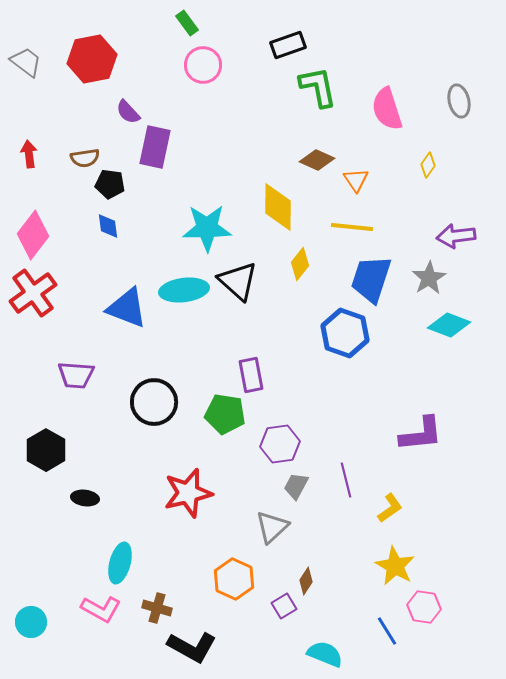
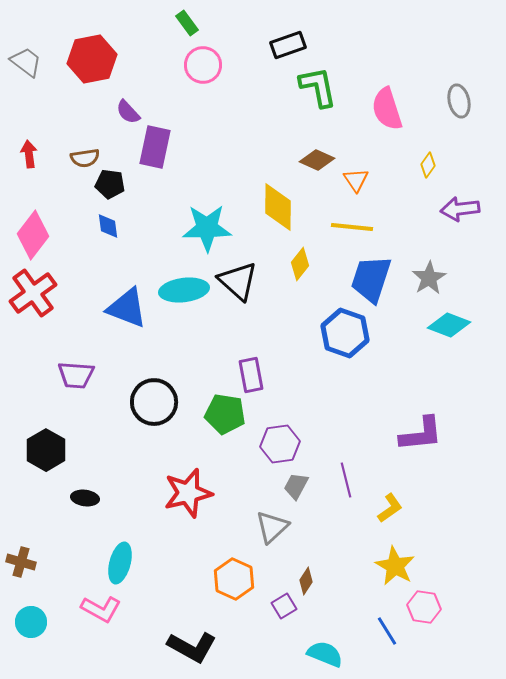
purple arrow at (456, 236): moved 4 px right, 27 px up
brown cross at (157, 608): moved 136 px left, 46 px up
